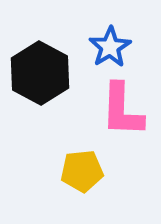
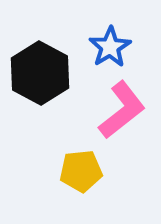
pink L-shape: rotated 130 degrees counterclockwise
yellow pentagon: moved 1 px left
